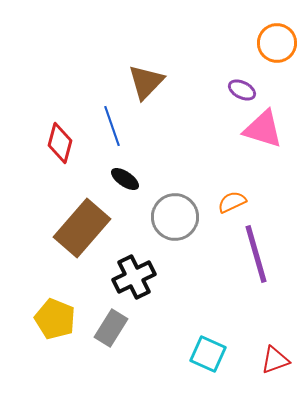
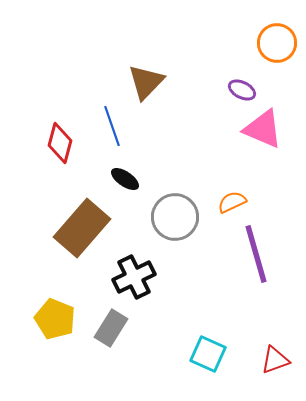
pink triangle: rotated 6 degrees clockwise
